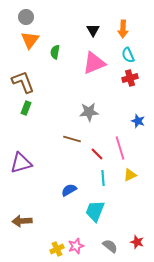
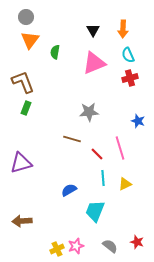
yellow triangle: moved 5 px left, 9 px down
